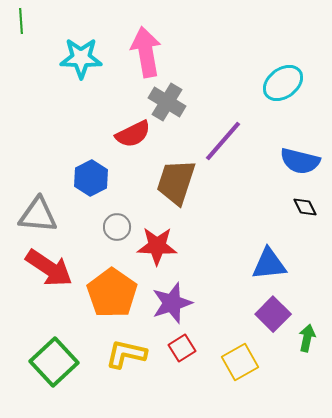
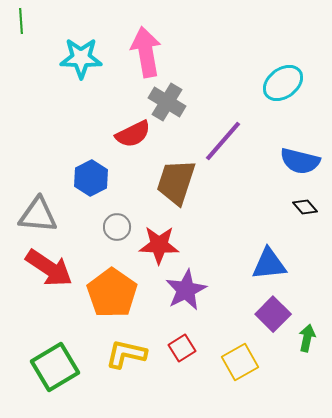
black diamond: rotated 15 degrees counterclockwise
red star: moved 2 px right, 1 px up
purple star: moved 14 px right, 13 px up; rotated 9 degrees counterclockwise
green square: moved 1 px right, 5 px down; rotated 12 degrees clockwise
